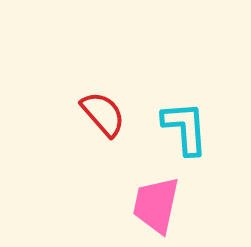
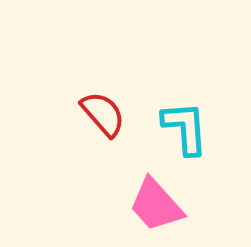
pink trapezoid: rotated 54 degrees counterclockwise
